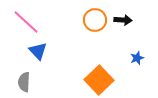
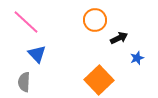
black arrow: moved 4 px left, 18 px down; rotated 30 degrees counterclockwise
blue triangle: moved 1 px left, 3 px down
